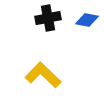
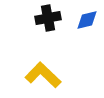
blue diamond: rotated 25 degrees counterclockwise
